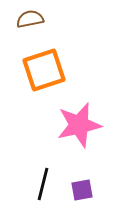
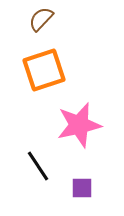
brown semicircle: moved 11 px right; rotated 36 degrees counterclockwise
black line: moved 5 px left, 18 px up; rotated 48 degrees counterclockwise
purple square: moved 2 px up; rotated 10 degrees clockwise
